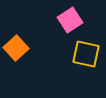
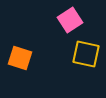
orange square: moved 4 px right, 10 px down; rotated 30 degrees counterclockwise
